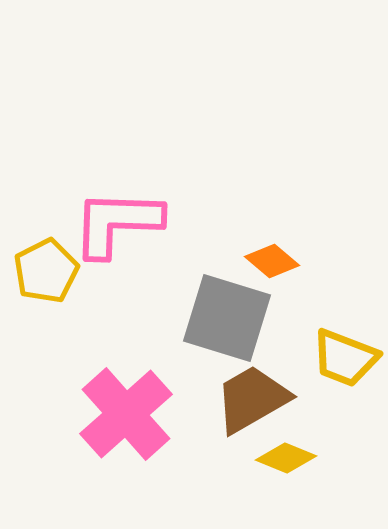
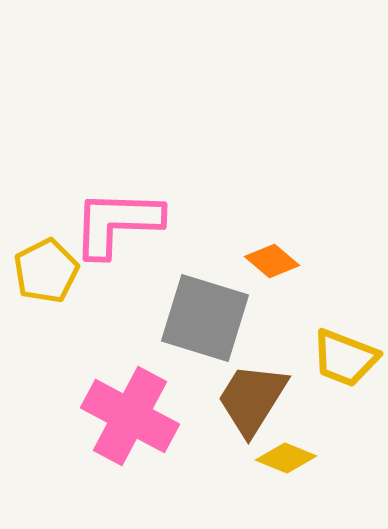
gray square: moved 22 px left
brown trapezoid: rotated 28 degrees counterclockwise
pink cross: moved 4 px right, 2 px down; rotated 20 degrees counterclockwise
